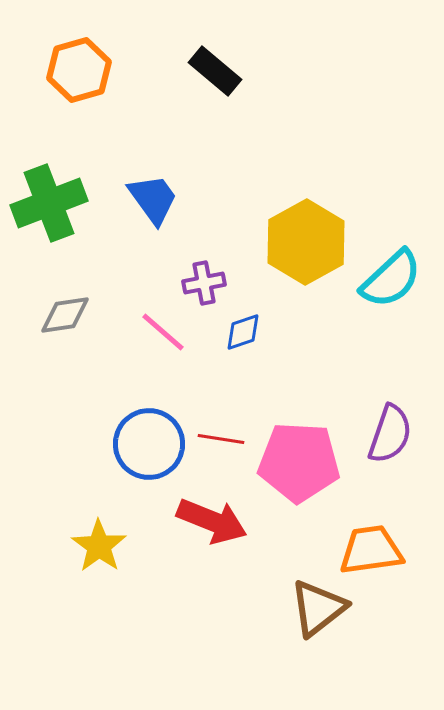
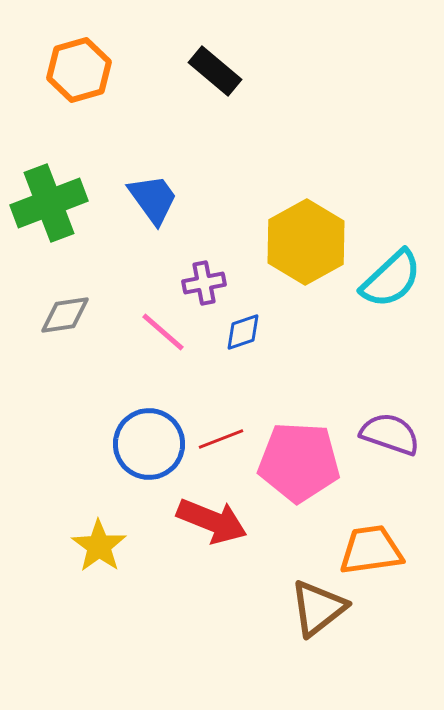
purple semicircle: rotated 90 degrees counterclockwise
red line: rotated 30 degrees counterclockwise
